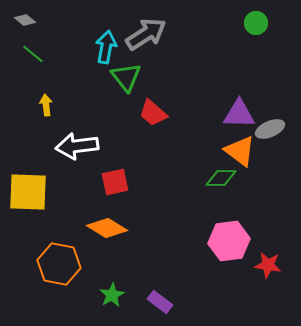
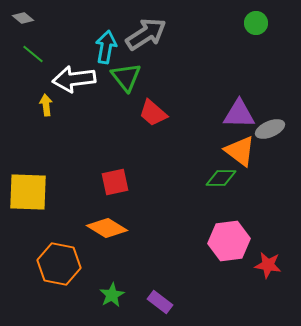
gray diamond: moved 2 px left, 2 px up
white arrow: moved 3 px left, 67 px up
